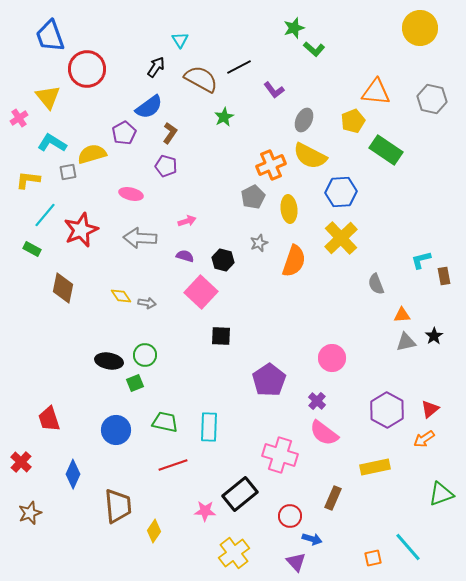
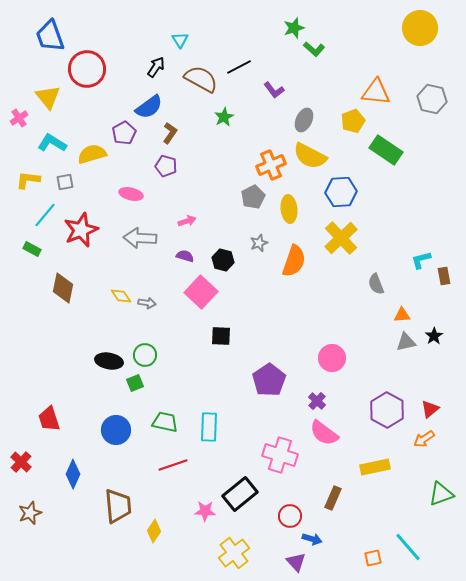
gray square at (68, 172): moved 3 px left, 10 px down
